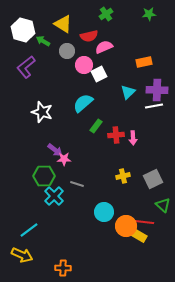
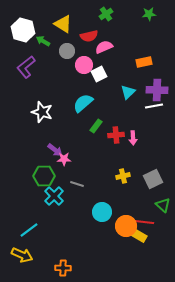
cyan circle: moved 2 px left
